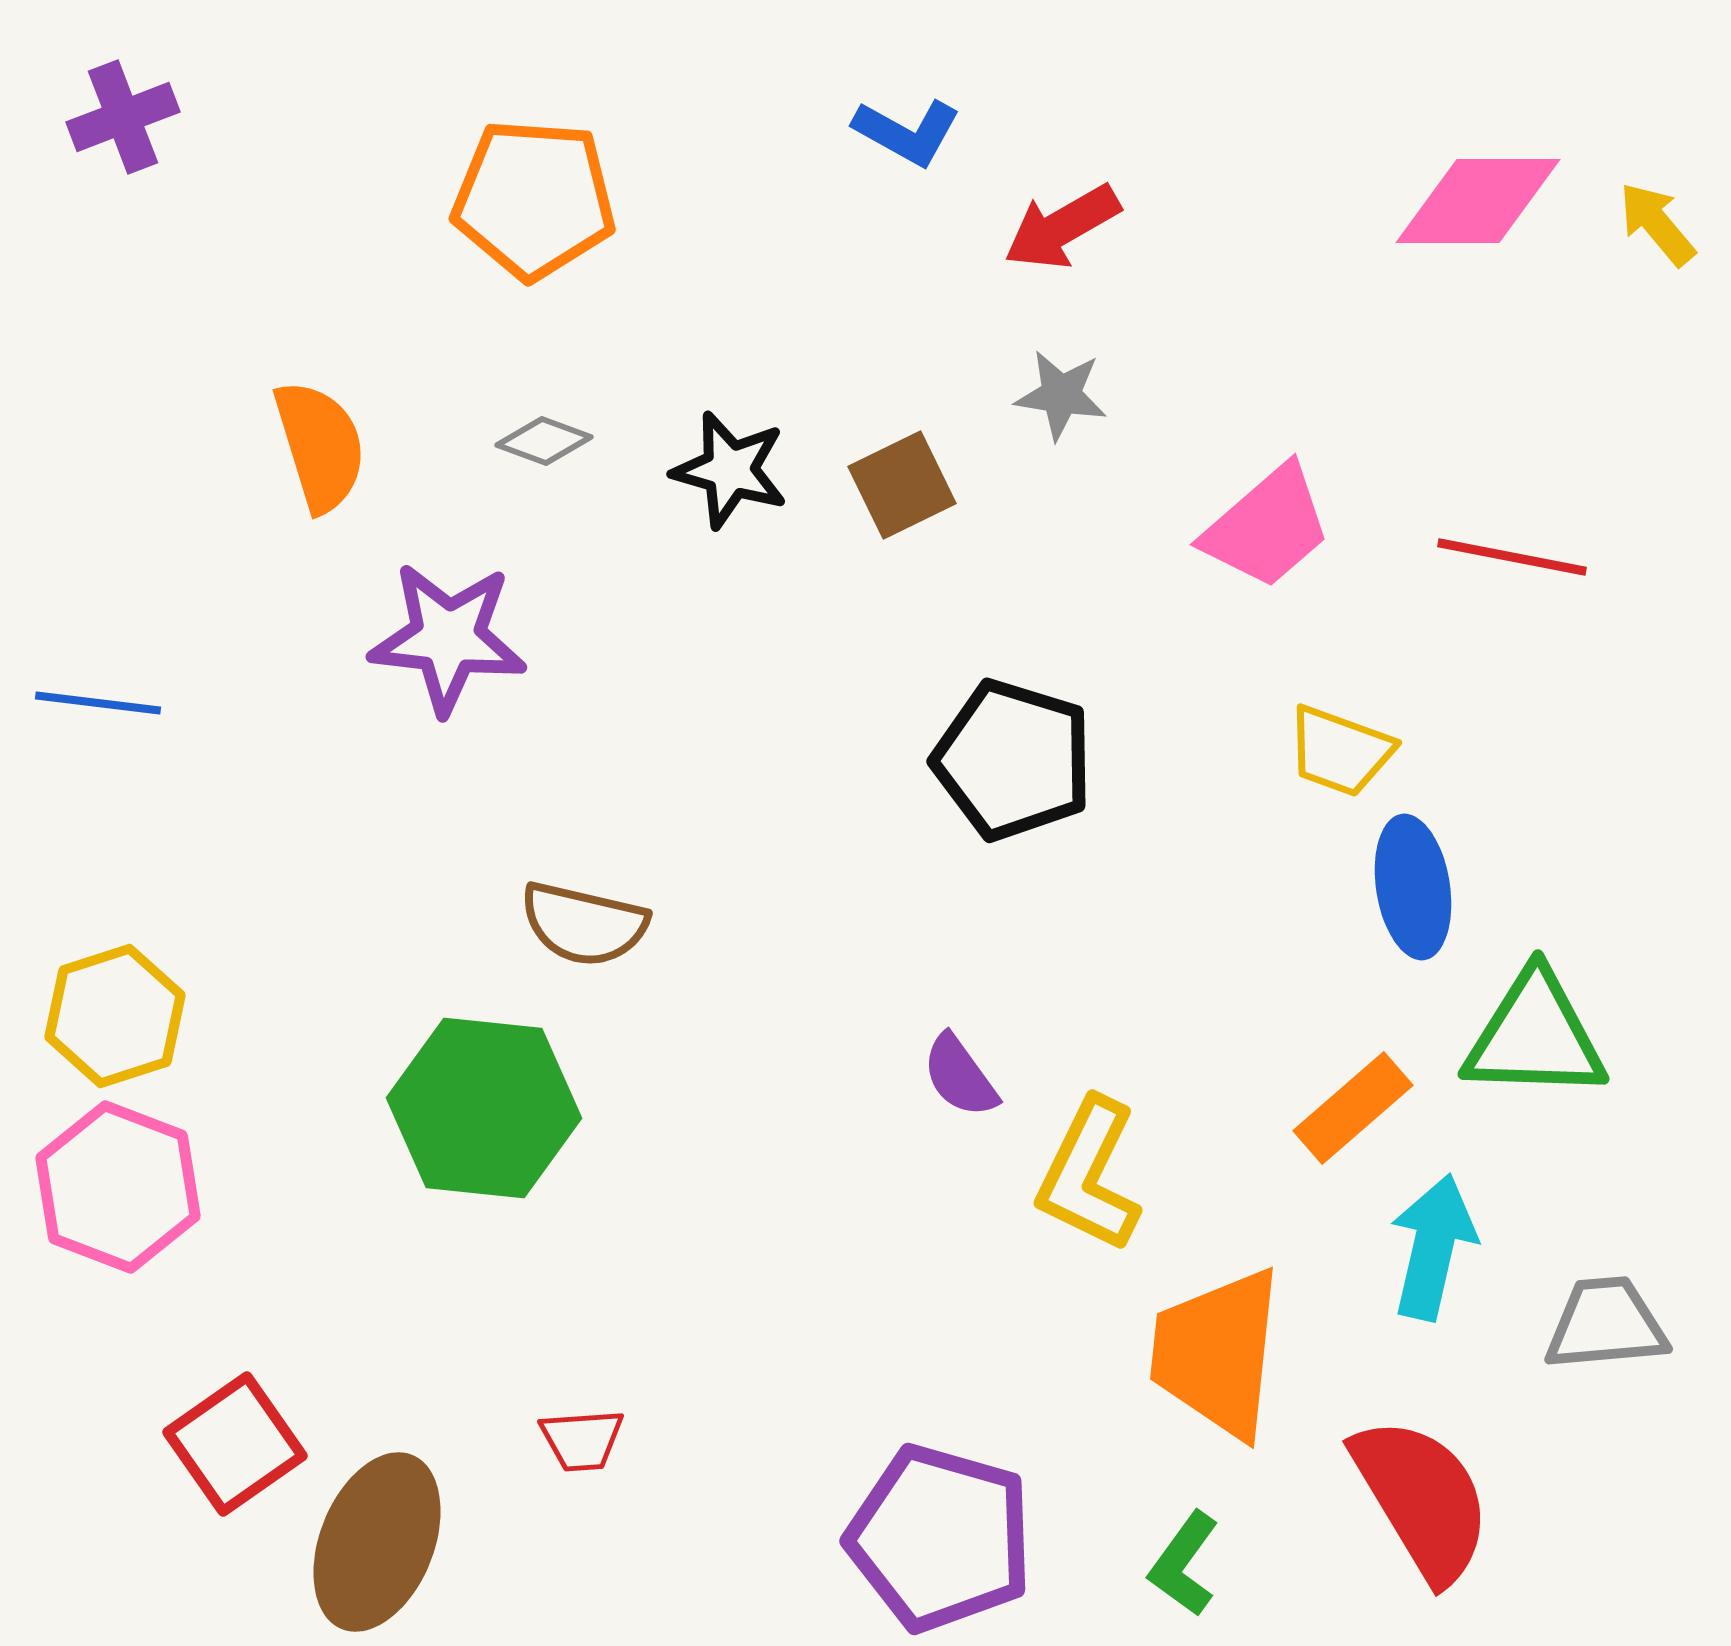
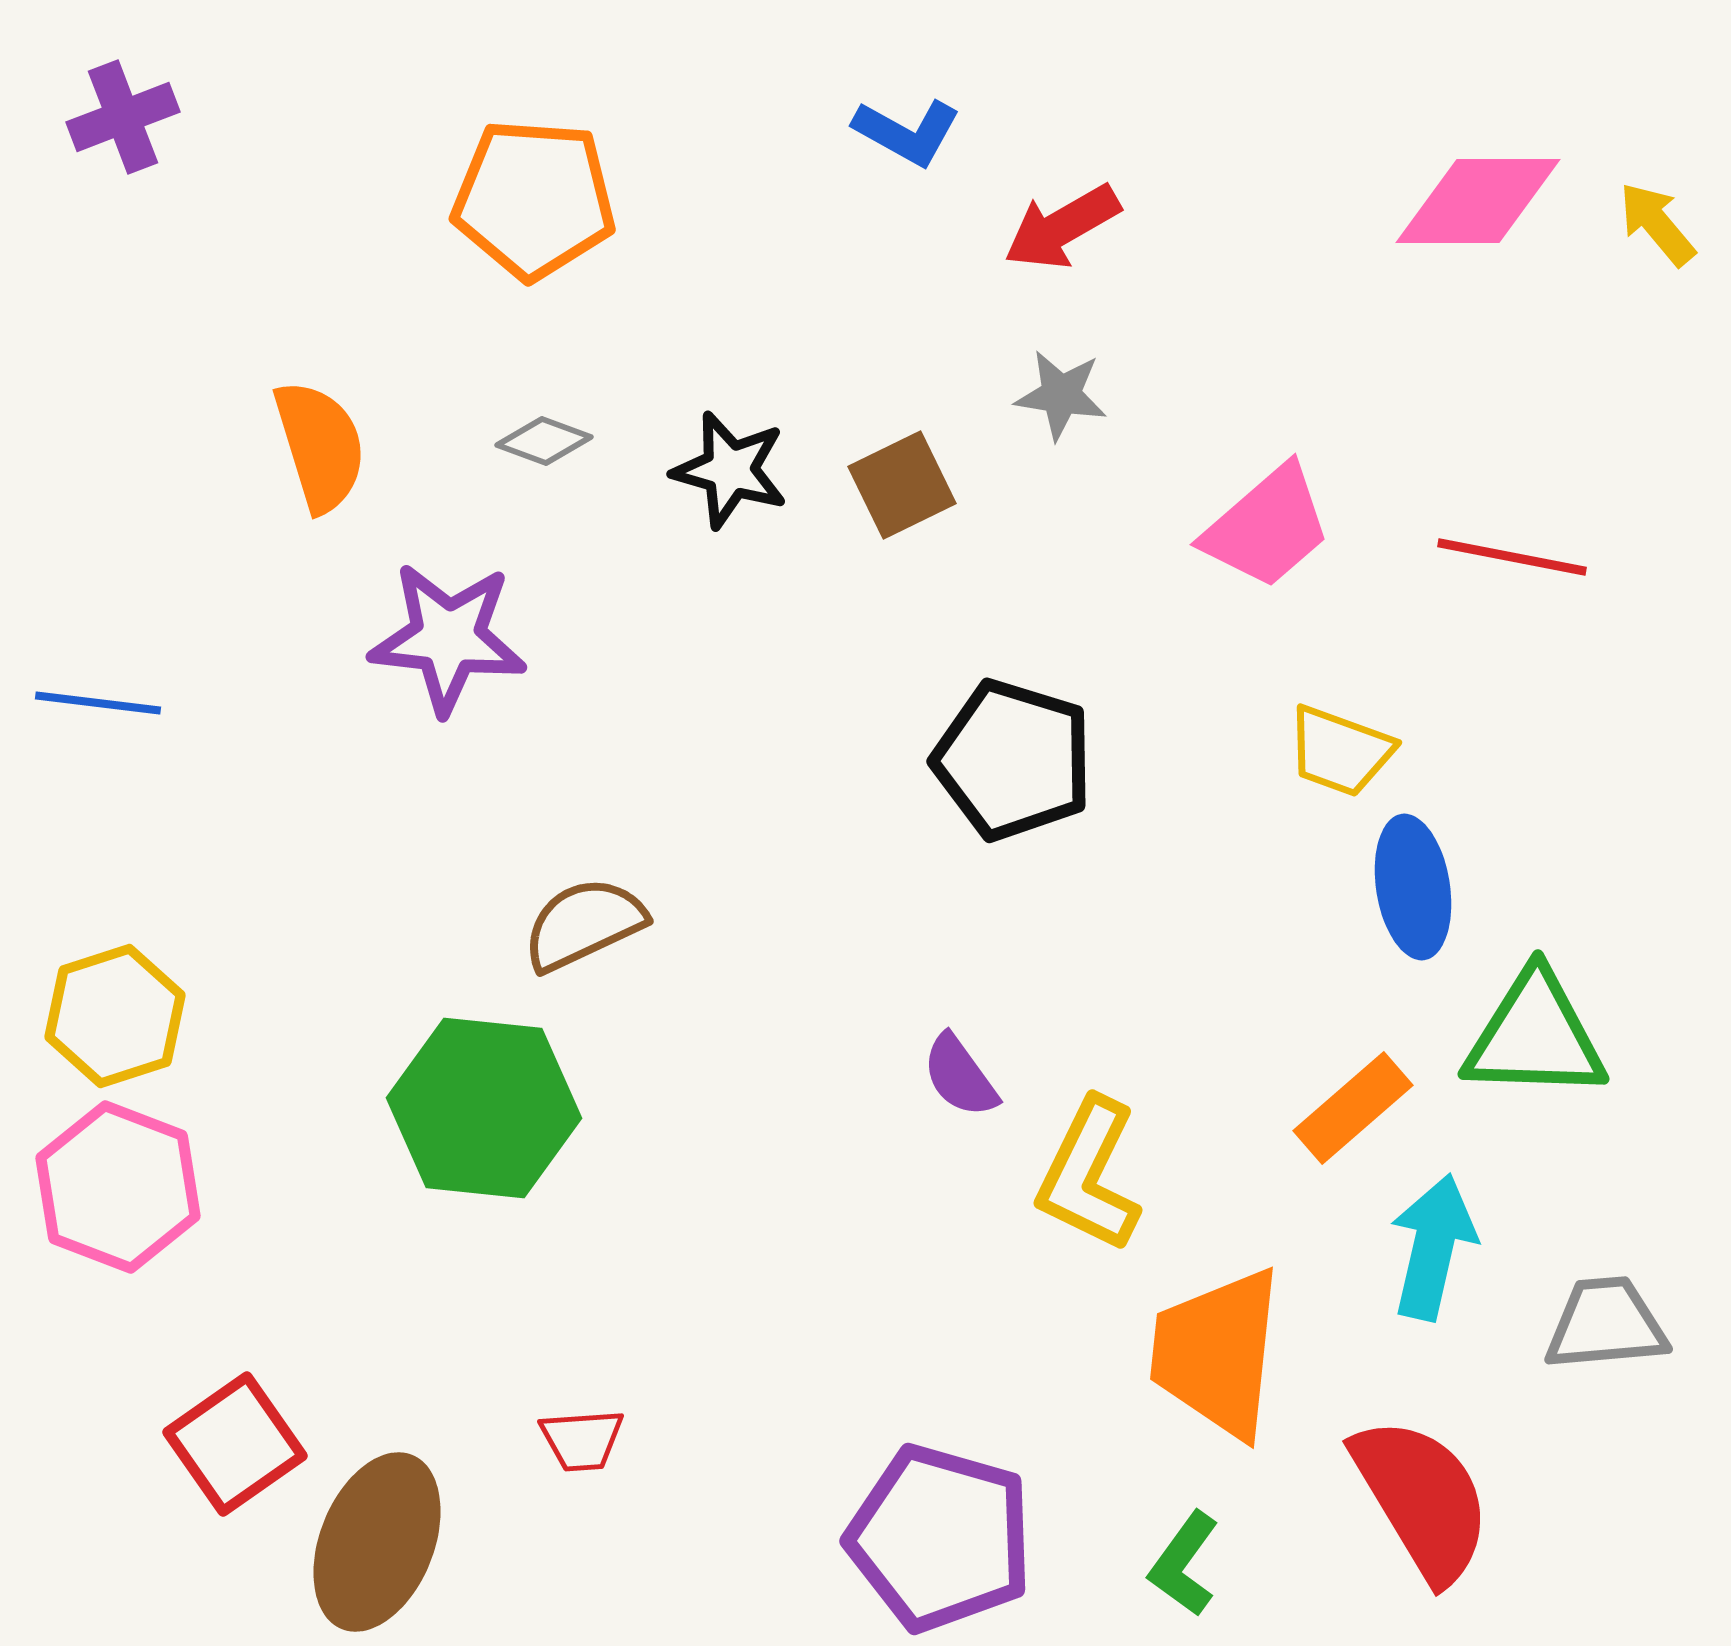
brown semicircle: rotated 142 degrees clockwise
